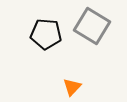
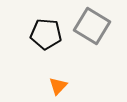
orange triangle: moved 14 px left, 1 px up
